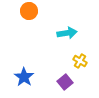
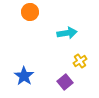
orange circle: moved 1 px right, 1 px down
yellow cross: rotated 24 degrees clockwise
blue star: moved 1 px up
